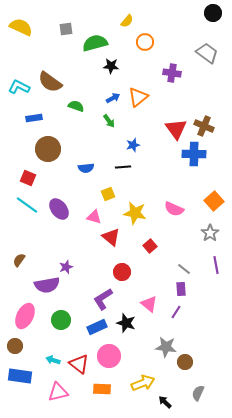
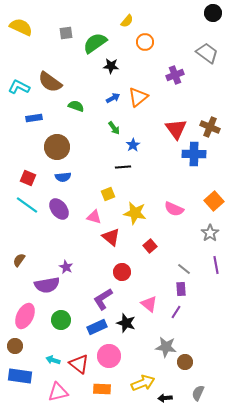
gray square at (66, 29): moved 4 px down
green semicircle at (95, 43): rotated 20 degrees counterclockwise
purple cross at (172, 73): moved 3 px right, 2 px down; rotated 30 degrees counterclockwise
green arrow at (109, 121): moved 5 px right, 7 px down
brown cross at (204, 126): moved 6 px right, 1 px down
blue star at (133, 145): rotated 16 degrees counterclockwise
brown circle at (48, 149): moved 9 px right, 2 px up
blue semicircle at (86, 168): moved 23 px left, 9 px down
purple star at (66, 267): rotated 24 degrees counterclockwise
black arrow at (165, 402): moved 4 px up; rotated 48 degrees counterclockwise
